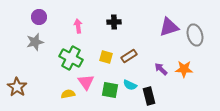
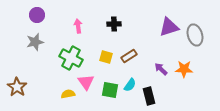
purple circle: moved 2 px left, 2 px up
black cross: moved 2 px down
cyan semicircle: rotated 80 degrees counterclockwise
